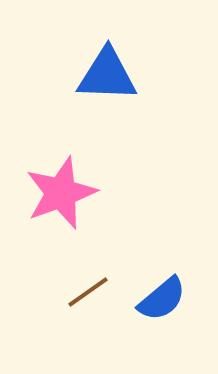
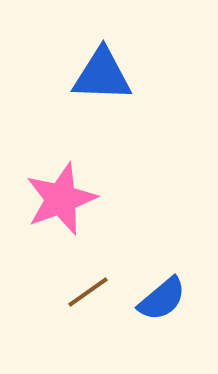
blue triangle: moved 5 px left
pink star: moved 6 px down
